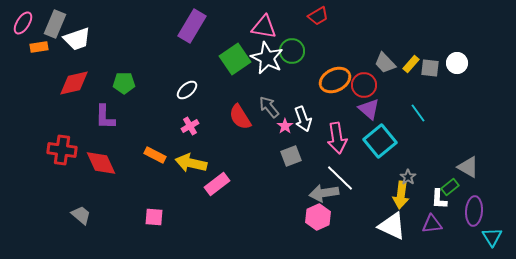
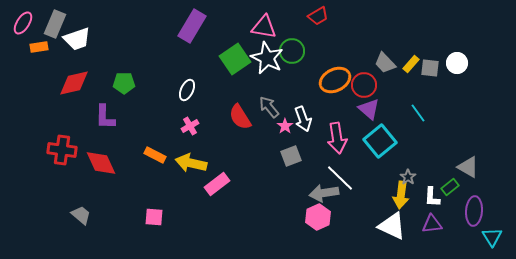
white ellipse at (187, 90): rotated 25 degrees counterclockwise
white L-shape at (439, 199): moved 7 px left, 2 px up
